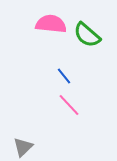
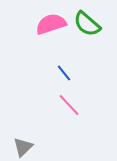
pink semicircle: rotated 24 degrees counterclockwise
green semicircle: moved 11 px up
blue line: moved 3 px up
